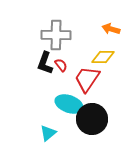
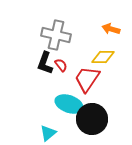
gray cross: rotated 12 degrees clockwise
